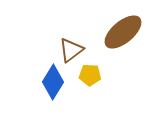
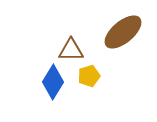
brown triangle: rotated 36 degrees clockwise
yellow pentagon: moved 1 px left, 1 px down; rotated 20 degrees counterclockwise
